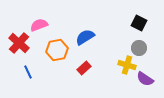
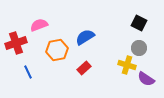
red cross: moved 3 px left; rotated 30 degrees clockwise
purple semicircle: moved 1 px right
